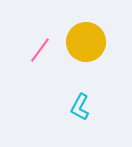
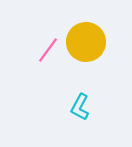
pink line: moved 8 px right
